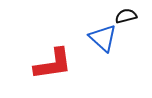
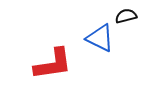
blue triangle: moved 3 px left; rotated 16 degrees counterclockwise
